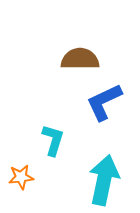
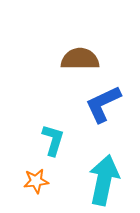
blue L-shape: moved 1 px left, 2 px down
orange star: moved 15 px right, 4 px down
